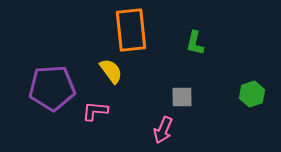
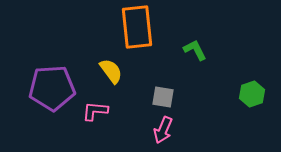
orange rectangle: moved 6 px right, 3 px up
green L-shape: moved 7 px down; rotated 140 degrees clockwise
gray square: moved 19 px left; rotated 10 degrees clockwise
